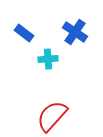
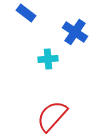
blue rectangle: moved 2 px right, 20 px up
